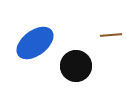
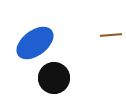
black circle: moved 22 px left, 12 px down
